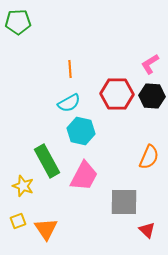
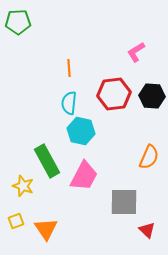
pink L-shape: moved 14 px left, 12 px up
orange line: moved 1 px left, 1 px up
red hexagon: moved 3 px left; rotated 8 degrees counterclockwise
cyan semicircle: rotated 125 degrees clockwise
yellow square: moved 2 px left
